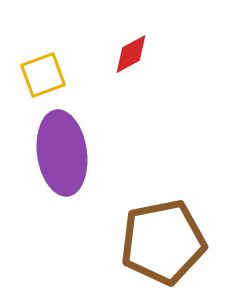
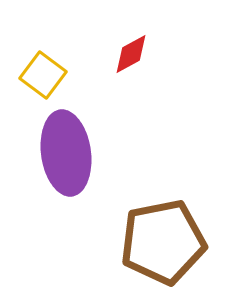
yellow square: rotated 33 degrees counterclockwise
purple ellipse: moved 4 px right
